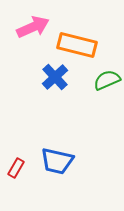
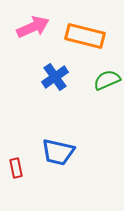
orange rectangle: moved 8 px right, 9 px up
blue cross: rotated 8 degrees clockwise
blue trapezoid: moved 1 px right, 9 px up
red rectangle: rotated 42 degrees counterclockwise
